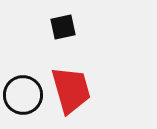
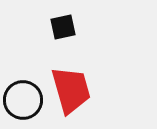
black circle: moved 5 px down
